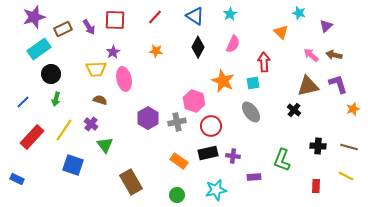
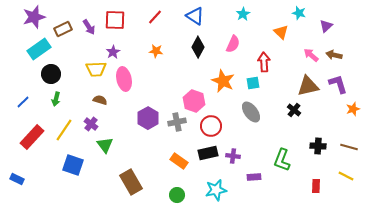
cyan star at (230, 14): moved 13 px right
